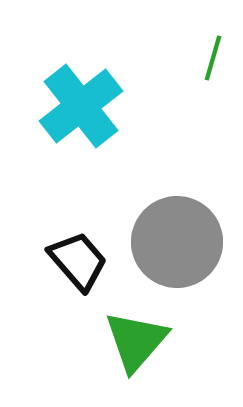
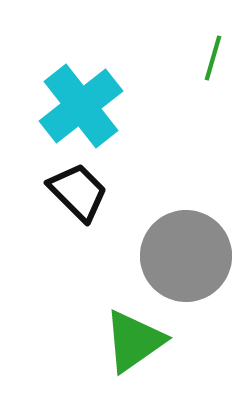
gray circle: moved 9 px right, 14 px down
black trapezoid: moved 69 px up; rotated 4 degrees counterclockwise
green triangle: moved 2 px left; rotated 14 degrees clockwise
